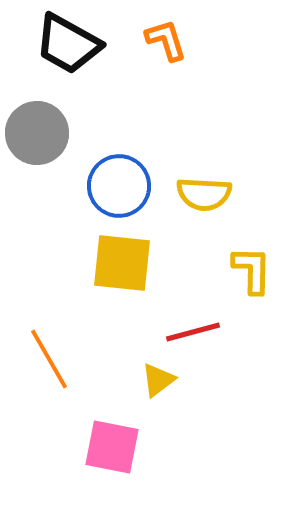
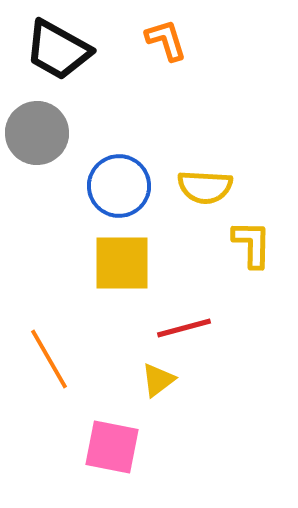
black trapezoid: moved 10 px left, 6 px down
yellow semicircle: moved 1 px right, 7 px up
yellow square: rotated 6 degrees counterclockwise
yellow L-shape: moved 26 px up
red line: moved 9 px left, 4 px up
